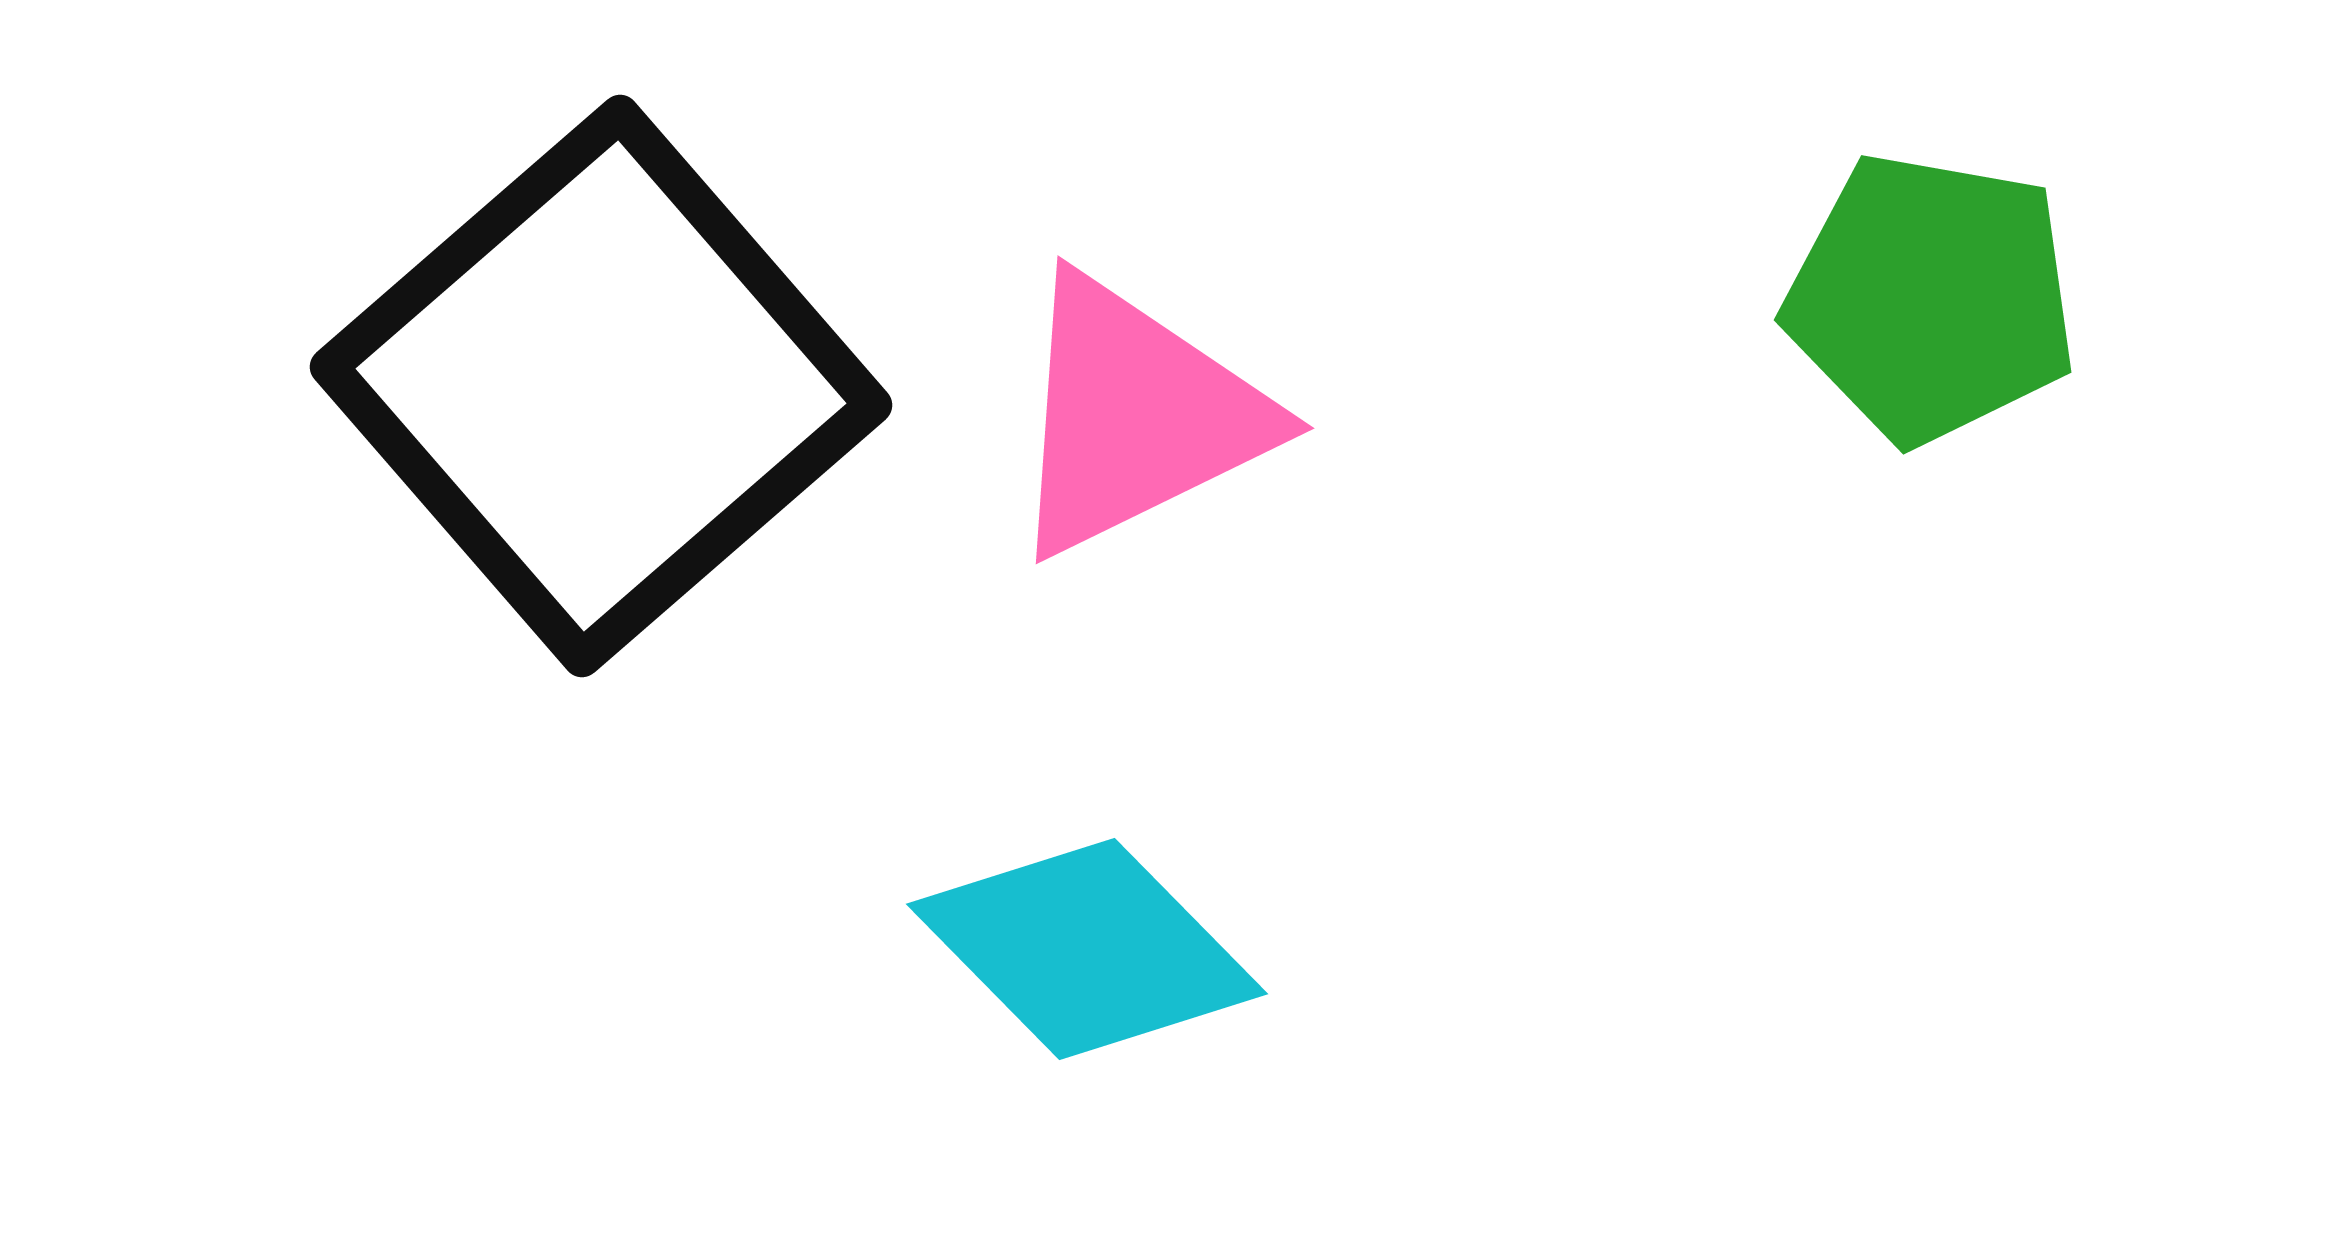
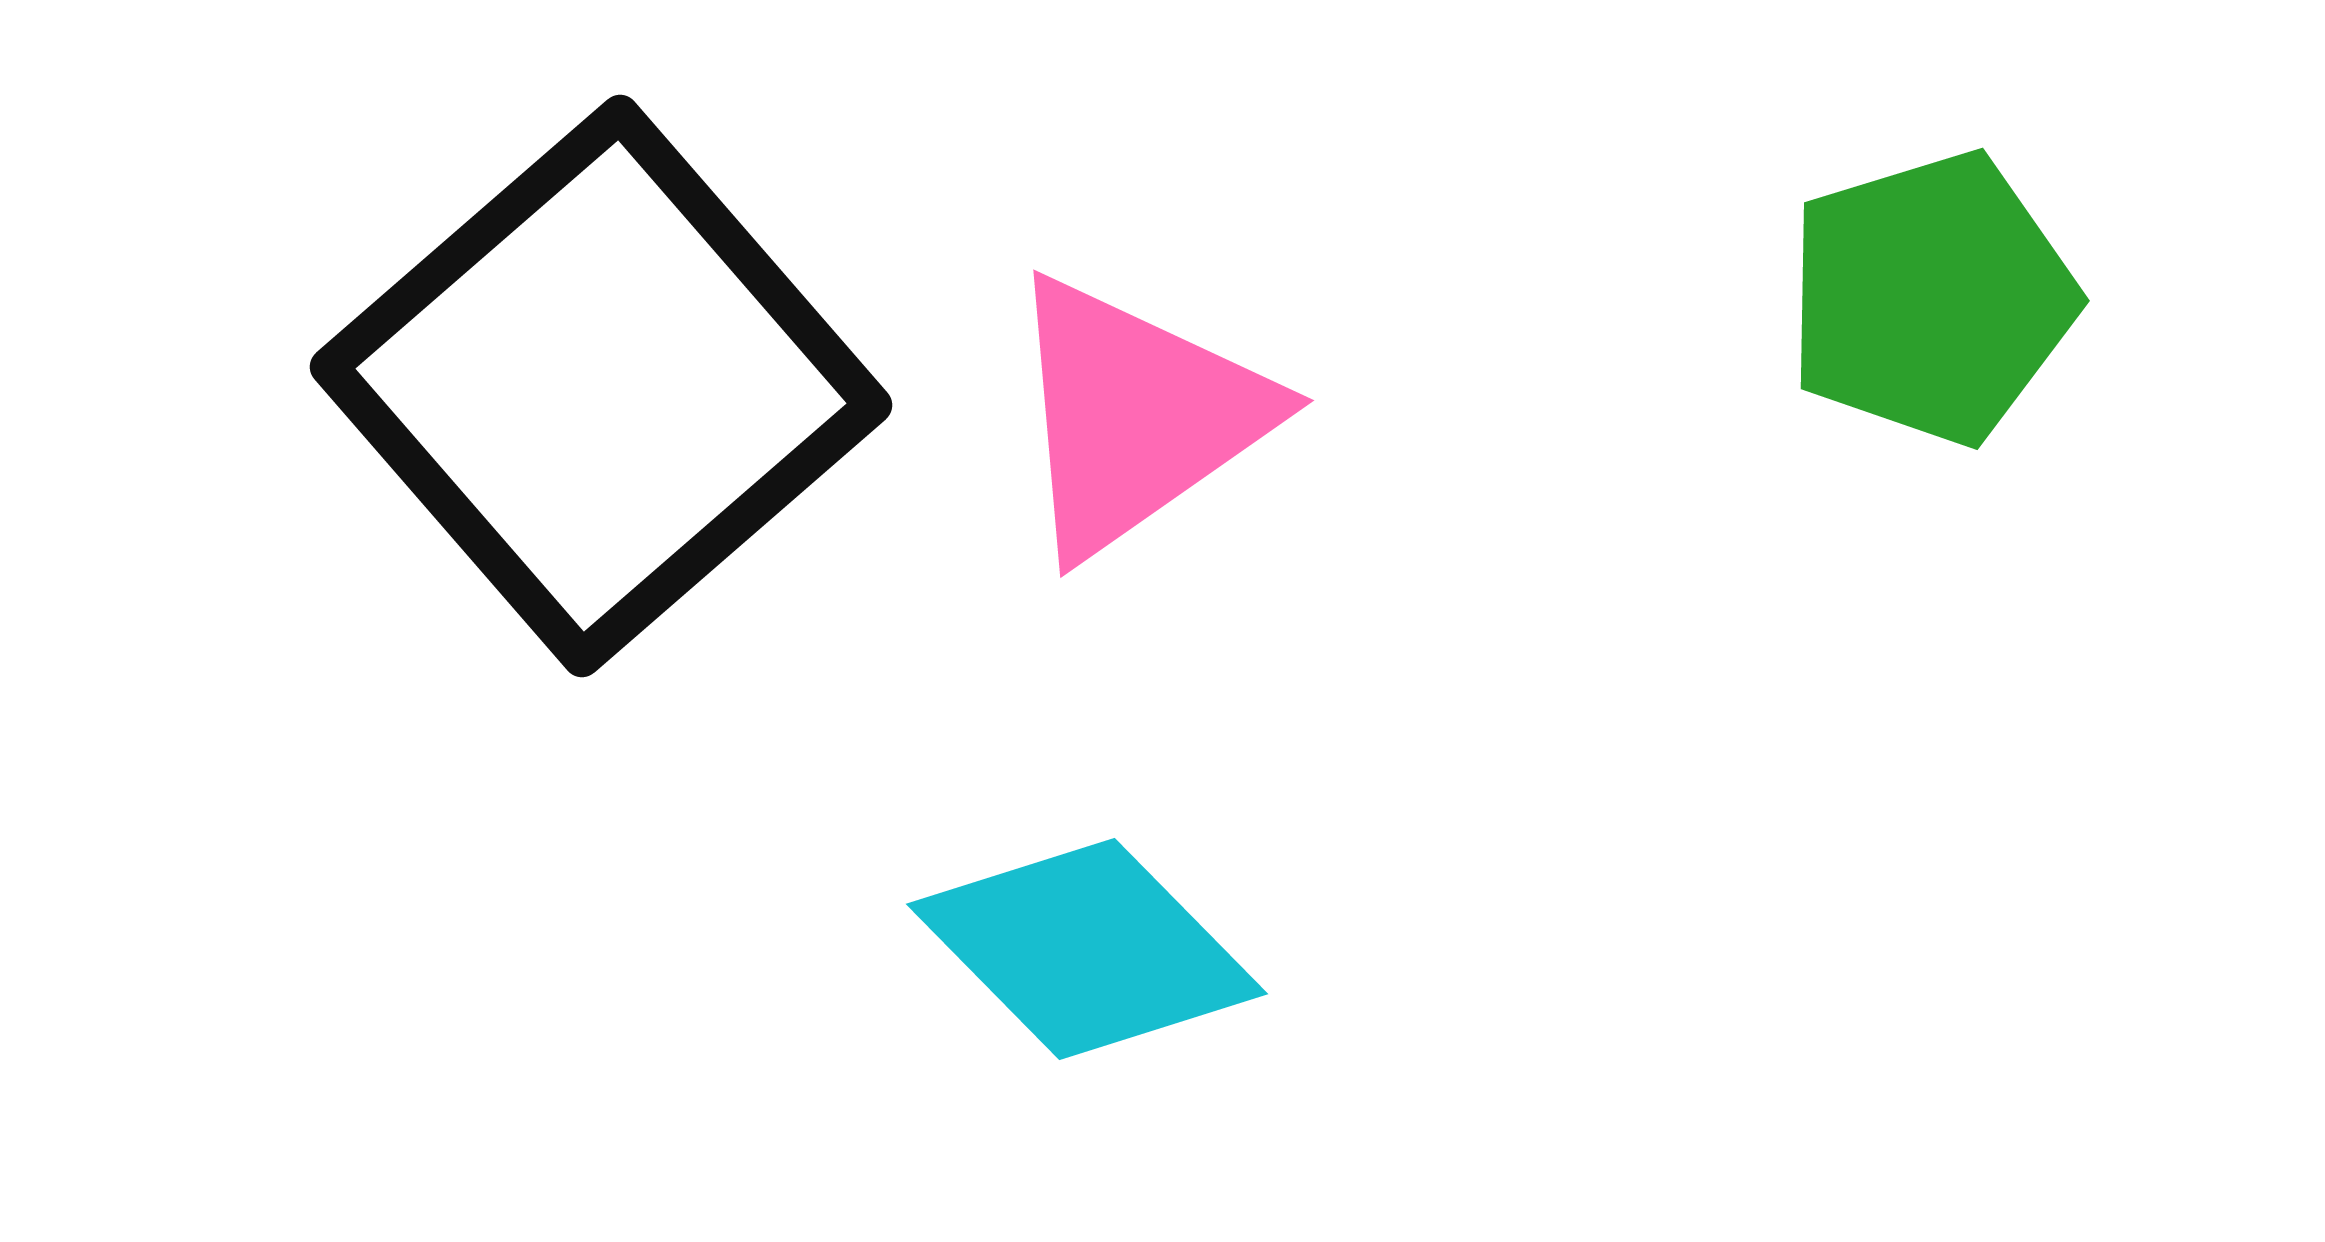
green pentagon: rotated 27 degrees counterclockwise
pink triangle: rotated 9 degrees counterclockwise
